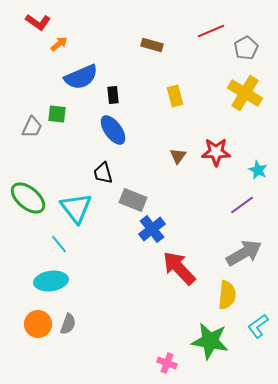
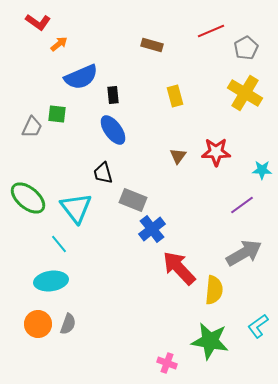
cyan star: moved 4 px right; rotated 24 degrees counterclockwise
yellow semicircle: moved 13 px left, 5 px up
